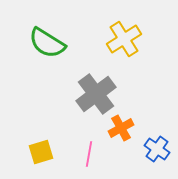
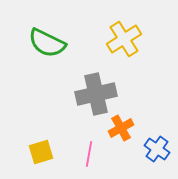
green semicircle: rotated 6 degrees counterclockwise
gray cross: rotated 24 degrees clockwise
